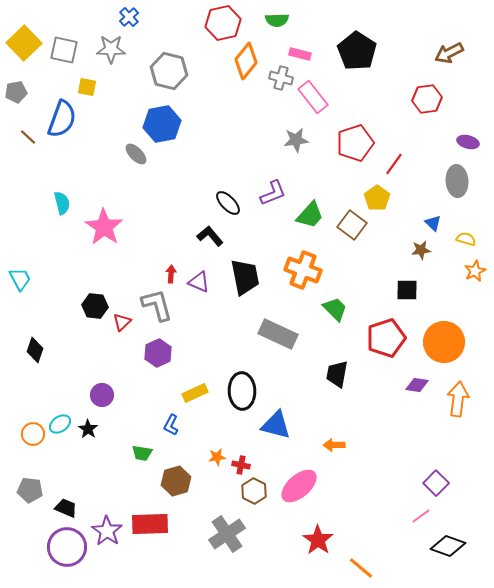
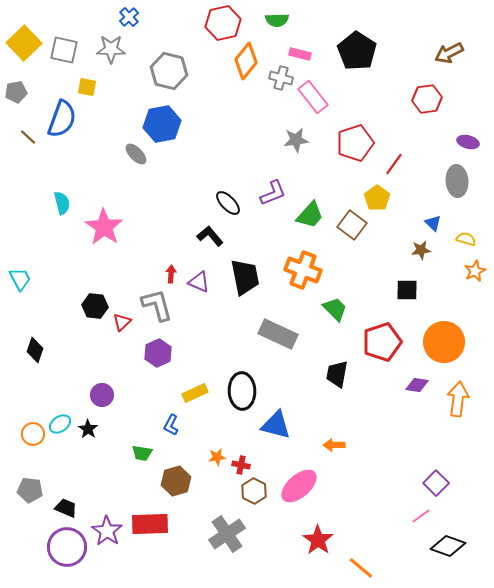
red pentagon at (386, 338): moved 4 px left, 4 px down
